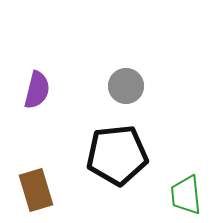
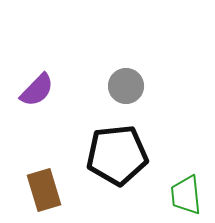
purple semicircle: rotated 30 degrees clockwise
brown rectangle: moved 8 px right
